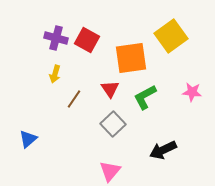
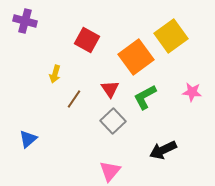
purple cross: moved 31 px left, 17 px up
orange square: moved 5 px right, 1 px up; rotated 28 degrees counterclockwise
gray square: moved 3 px up
